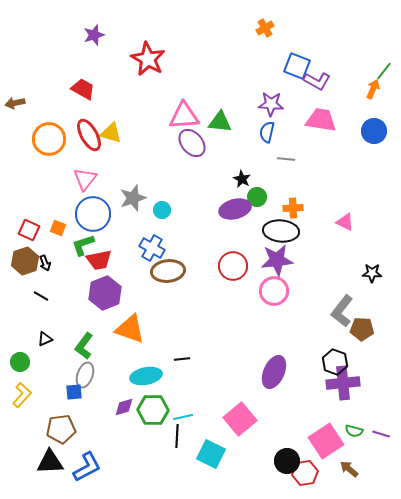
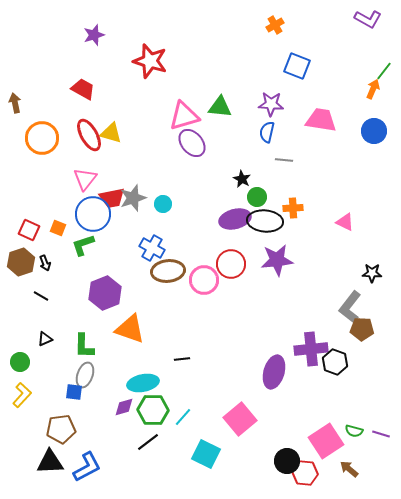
orange cross at (265, 28): moved 10 px right, 3 px up
red star at (148, 59): moved 2 px right, 2 px down; rotated 12 degrees counterclockwise
purple L-shape at (317, 81): moved 51 px right, 62 px up
brown arrow at (15, 103): rotated 90 degrees clockwise
pink triangle at (184, 116): rotated 12 degrees counterclockwise
green triangle at (220, 122): moved 15 px up
orange circle at (49, 139): moved 7 px left, 1 px up
gray line at (286, 159): moved 2 px left, 1 px down
purple ellipse at (235, 209): moved 10 px down
cyan circle at (162, 210): moved 1 px right, 6 px up
black ellipse at (281, 231): moved 16 px left, 10 px up
red trapezoid at (99, 260): moved 13 px right, 62 px up
brown hexagon at (25, 261): moved 4 px left, 1 px down
red circle at (233, 266): moved 2 px left, 2 px up
pink circle at (274, 291): moved 70 px left, 11 px up
gray L-shape at (342, 311): moved 8 px right, 4 px up
green L-shape at (84, 346): rotated 36 degrees counterclockwise
purple ellipse at (274, 372): rotated 8 degrees counterclockwise
cyan ellipse at (146, 376): moved 3 px left, 7 px down
purple cross at (343, 383): moved 32 px left, 34 px up
blue square at (74, 392): rotated 12 degrees clockwise
cyan line at (183, 417): rotated 36 degrees counterclockwise
black line at (177, 436): moved 29 px left, 6 px down; rotated 50 degrees clockwise
cyan square at (211, 454): moved 5 px left
red hexagon at (305, 473): rotated 15 degrees clockwise
